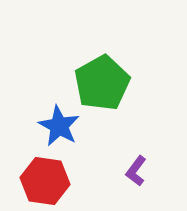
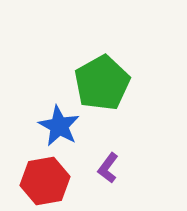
purple L-shape: moved 28 px left, 3 px up
red hexagon: rotated 18 degrees counterclockwise
